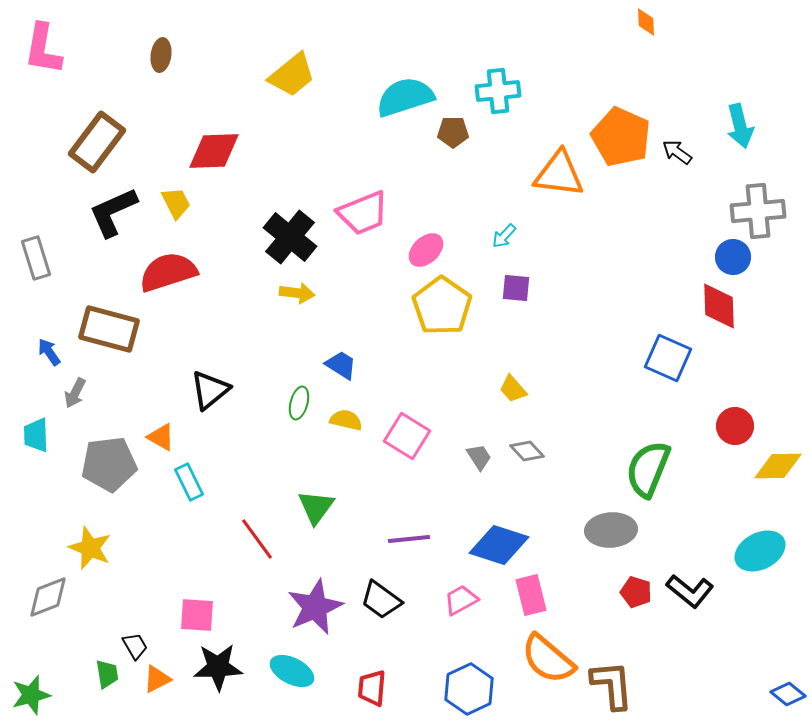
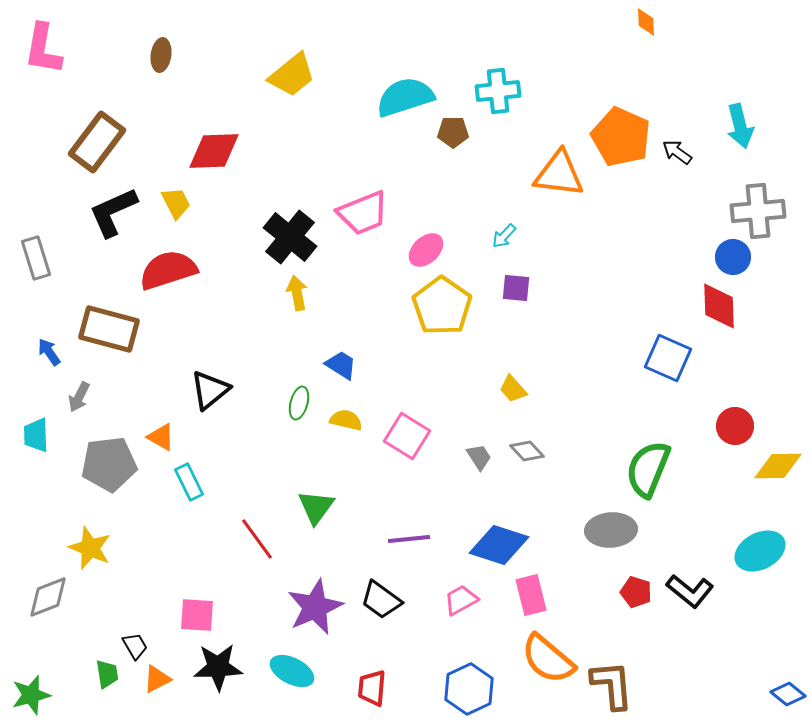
red semicircle at (168, 272): moved 2 px up
yellow arrow at (297, 293): rotated 108 degrees counterclockwise
gray arrow at (75, 393): moved 4 px right, 4 px down
